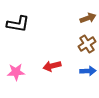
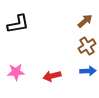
brown arrow: moved 3 px left, 3 px down; rotated 21 degrees counterclockwise
black L-shape: rotated 20 degrees counterclockwise
brown cross: moved 2 px down
red arrow: moved 10 px down
